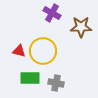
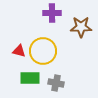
purple cross: rotated 30 degrees counterclockwise
